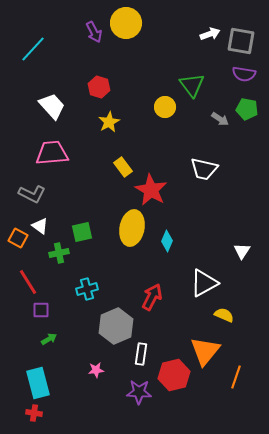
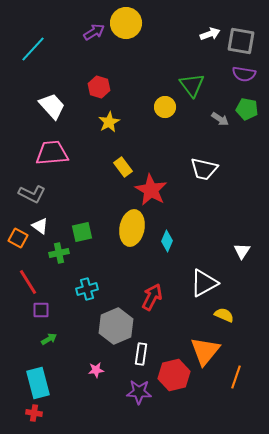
purple arrow at (94, 32): rotated 95 degrees counterclockwise
